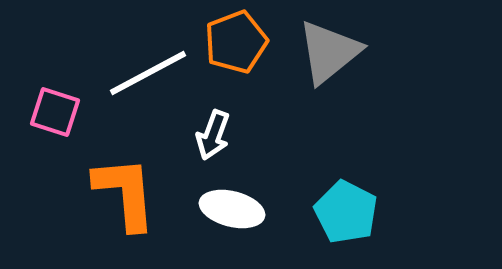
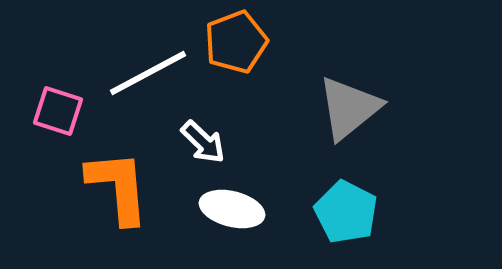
gray triangle: moved 20 px right, 56 px down
pink square: moved 3 px right, 1 px up
white arrow: moved 10 px left, 7 px down; rotated 66 degrees counterclockwise
orange L-shape: moved 7 px left, 6 px up
